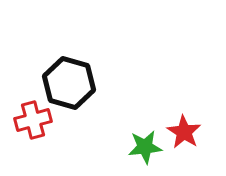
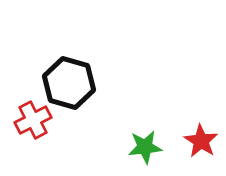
red cross: rotated 12 degrees counterclockwise
red star: moved 17 px right, 9 px down
